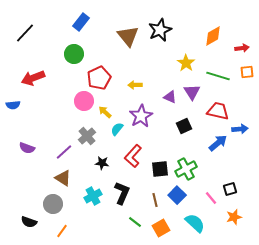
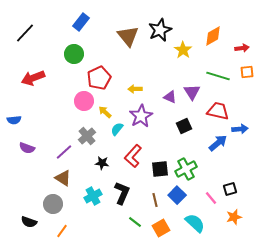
yellow star at (186, 63): moved 3 px left, 13 px up
yellow arrow at (135, 85): moved 4 px down
blue semicircle at (13, 105): moved 1 px right, 15 px down
